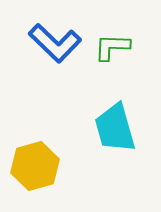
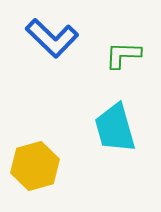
blue L-shape: moved 3 px left, 5 px up
green L-shape: moved 11 px right, 8 px down
